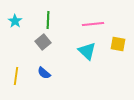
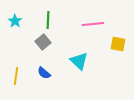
cyan triangle: moved 8 px left, 10 px down
